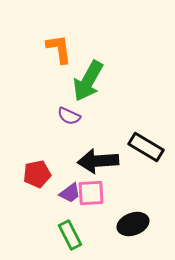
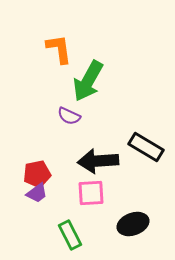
purple trapezoid: moved 33 px left
